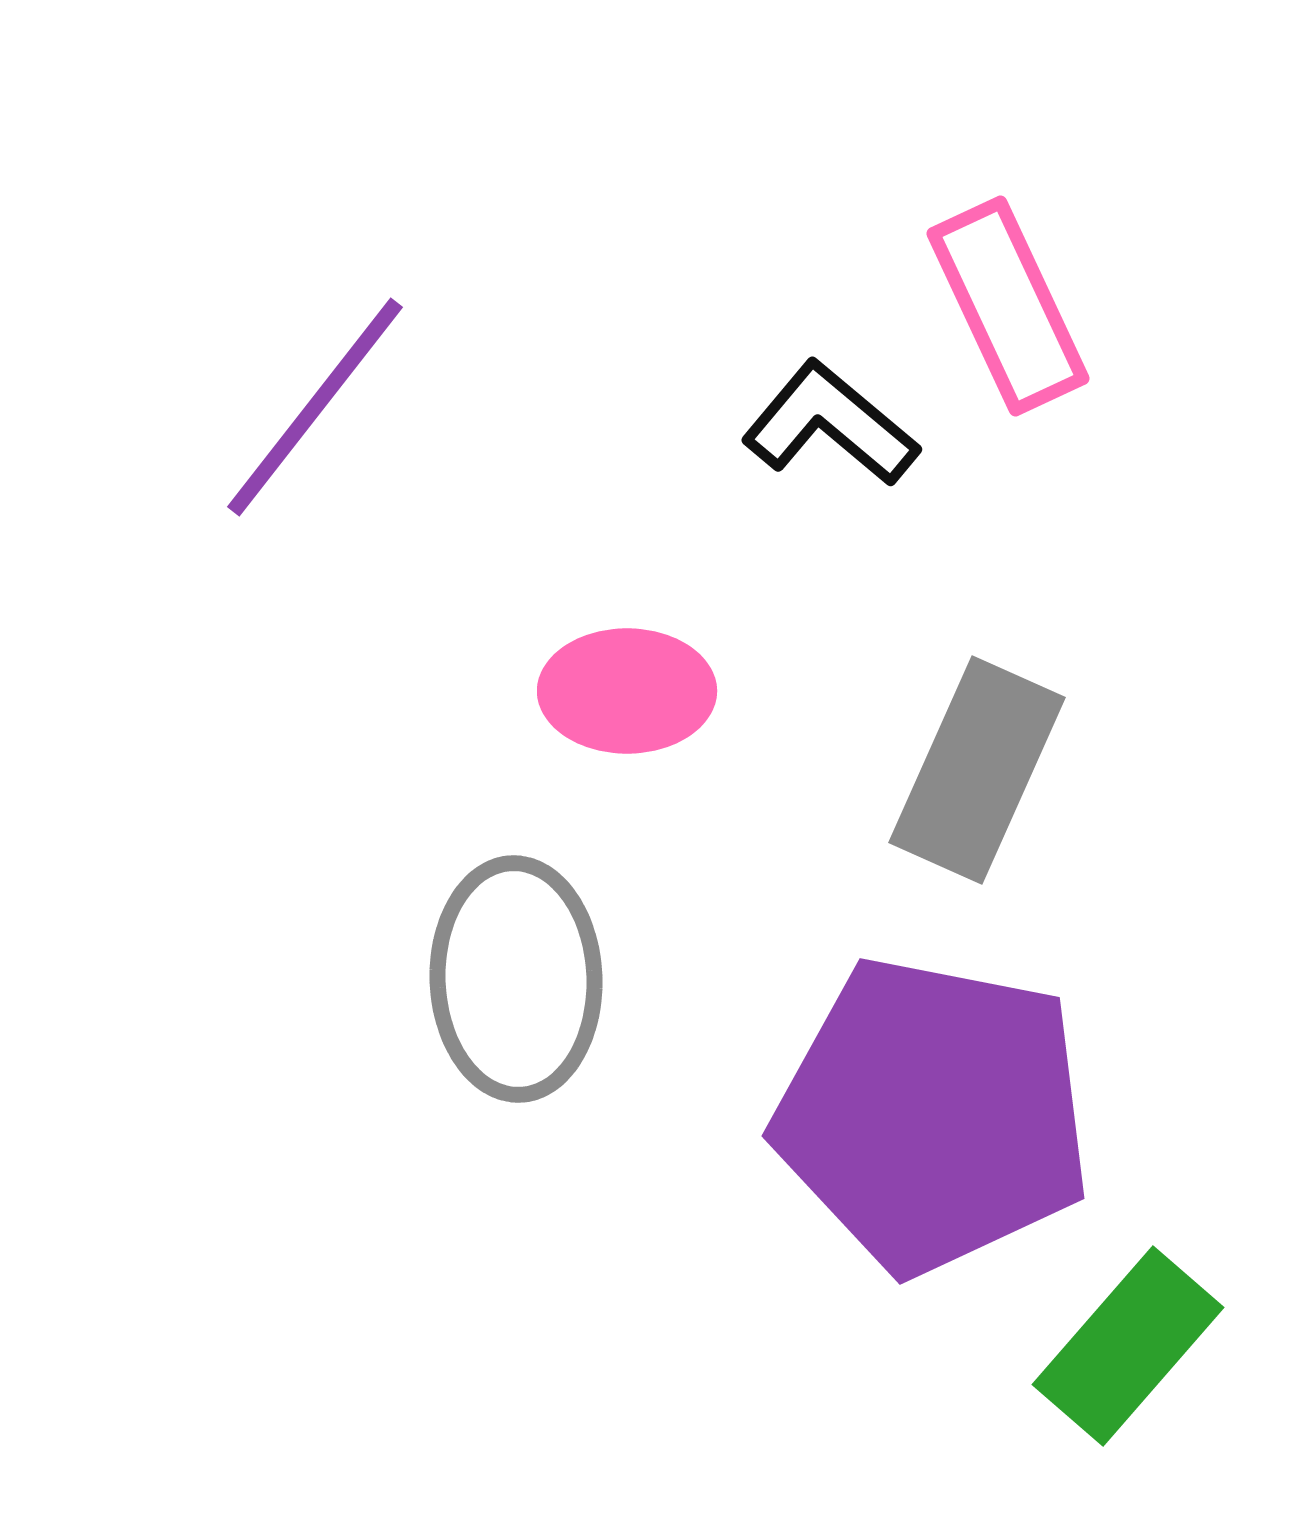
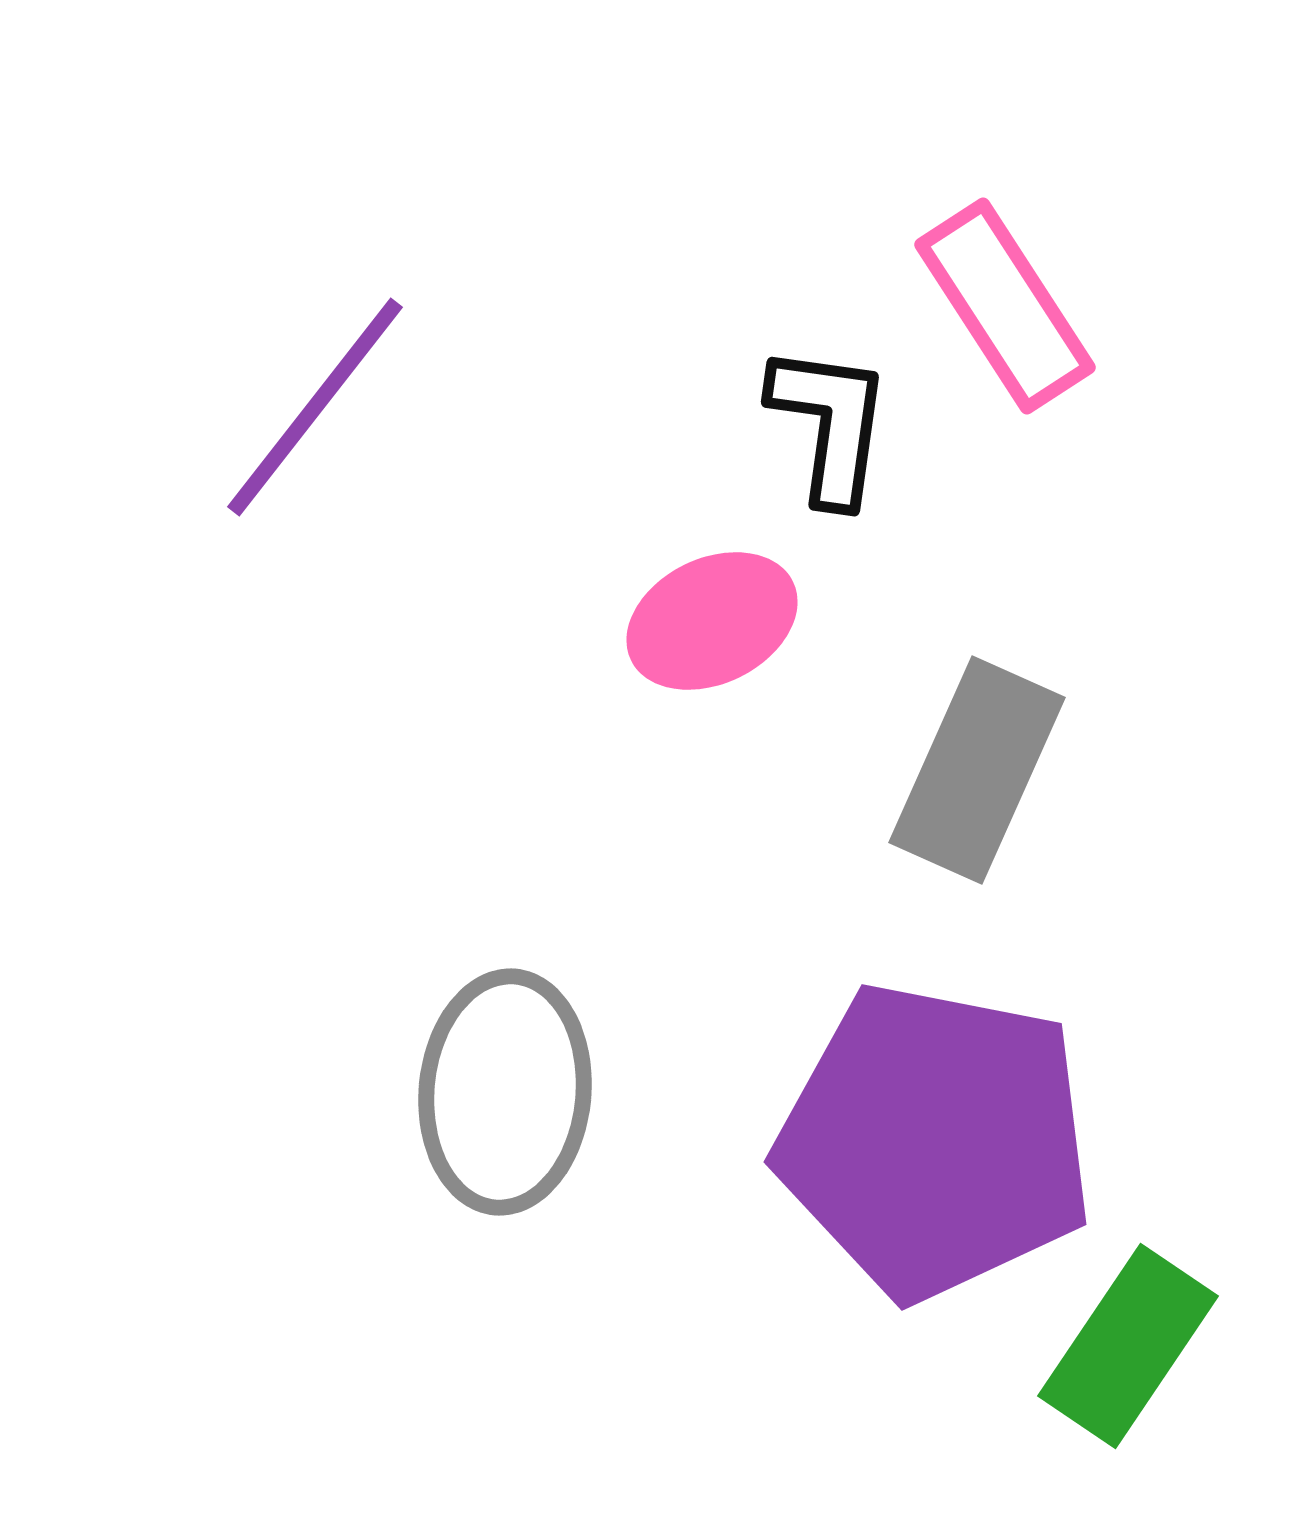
pink rectangle: moved 3 px left; rotated 8 degrees counterclockwise
black L-shape: rotated 58 degrees clockwise
pink ellipse: moved 85 px right, 70 px up; rotated 26 degrees counterclockwise
gray ellipse: moved 11 px left, 113 px down; rotated 7 degrees clockwise
purple pentagon: moved 2 px right, 26 px down
green rectangle: rotated 7 degrees counterclockwise
